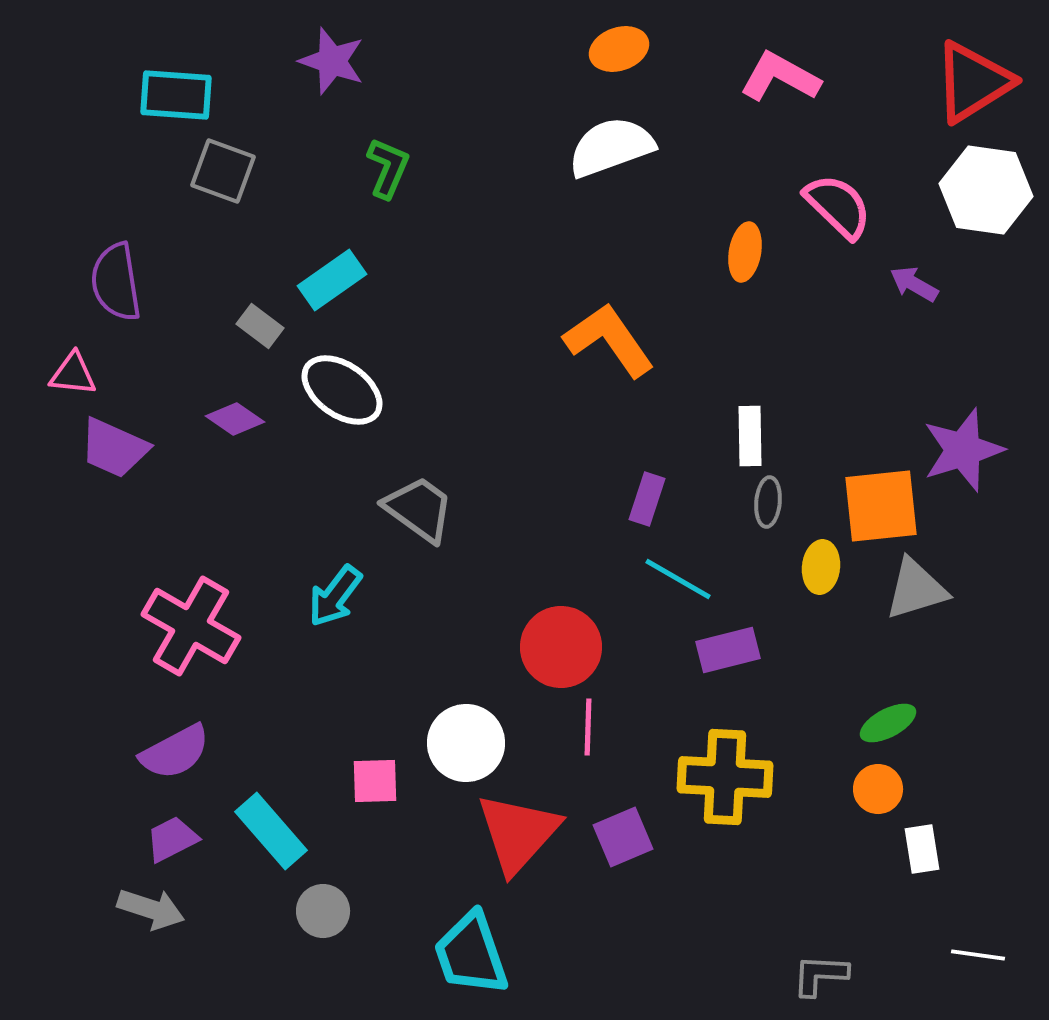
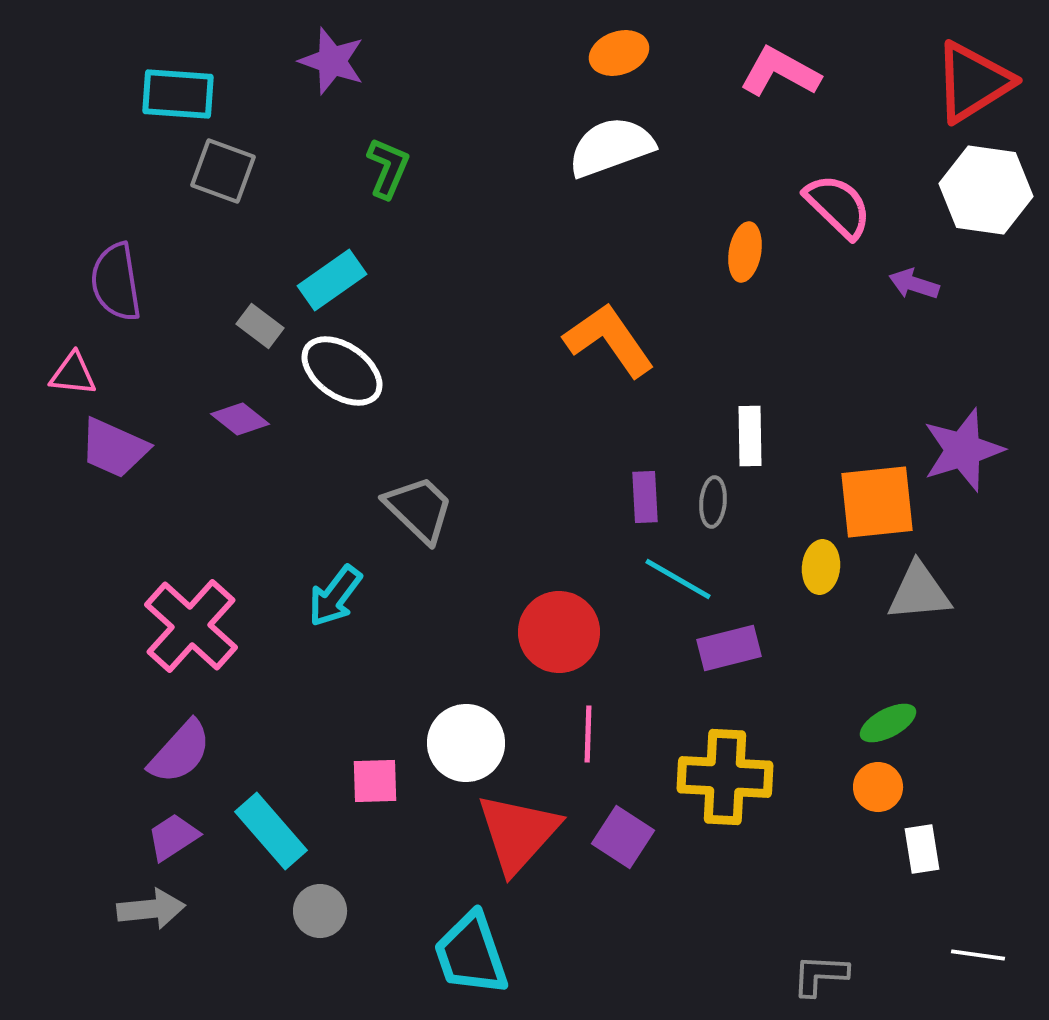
orange ellipse at (619, 49): moved 4 px down
pink L-shape at (780, 77): moved 5 px up
cyan rectangle at (176, 95): moved 2 px right, 1 px up
purple arrow at (914, 284): rotated 12 degrees counterclockwise
white ellipse at (342, 390): moved 19 px up
purple diamond at (235, 419): moved 5 px right; rotated 4 degrees clockwise
purple rectangle at (647, 499): moved 2 px left, 2 px up; rotated 21 degrees counterclockwise
gray ellipse at (768, 502): moved 55 px left
orange square at (881, 506): moved 4 px left, 4 px up
gray trapezoid at (419, 509): rotated 8 degrees clockwise
gray triangle at (916, 589): moved 3 px right, 3 px down; rotated 12 degrees clockwise
pink cross at (191, 626): rotated 12 degrees clockwise
red circle at (561, 647): moved 2 px left, 15 px up
purple rectangle at (728, 650): moved 1 px right, 2 px up
pink line at (588, 727): moved 7 px down
purple semicircle at (175, 752): moved 5 px right; rotated 20 degrees counterclockwise
orange circle at (878, 789): moved 2 px up
purple square at (623, 837): rotated 34 degrees counterclockwise
purple trapezoid at (172, 839): moved 1 px right, 2 px up; rotated 6 degrees counterclockwise
gray arrow at (151, 909): rotated 24 degrees counterclockwise
gray circle at (323, 911): moved 3 px left
